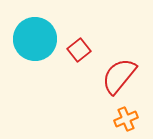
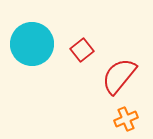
cyan circle: moved 3 px left, 5 px down
red square: moved 3 px right
